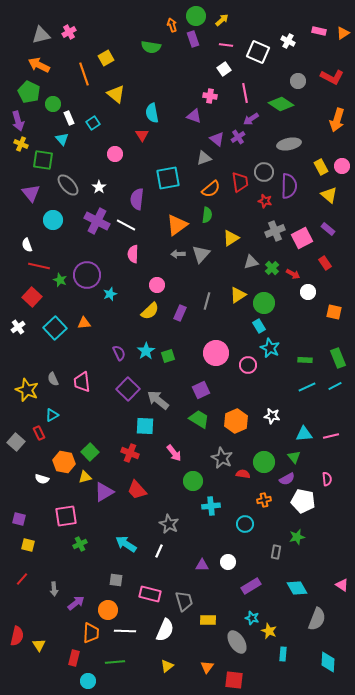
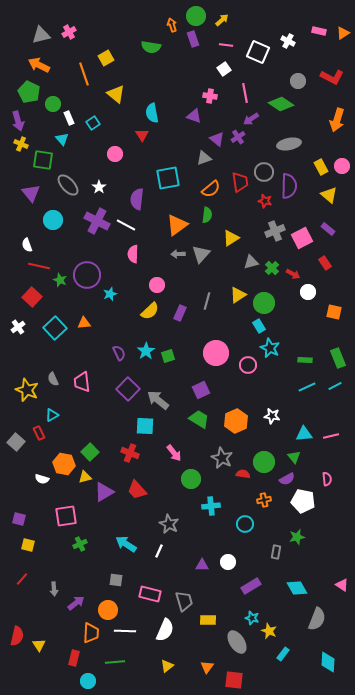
orange hexagon at (64, 462): moved 2 px down
green circle at (193, 481): moved 2 px left, 2 px up
cyan rectangle at (283, 654): rotated 32 degrees clockwise
